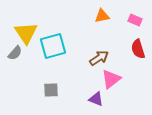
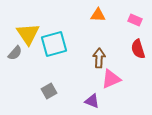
orange triangle: moved 4 px left, 1 px up; rotated 14 degrees clockwise
yellow triangle: moved 2 px right, 1 px down
cyan square: moved 1 px right, 2 px up
brown arrow: rotated 54 degrees counterclockwise
pink triangle: rotated 15 degrees clockwise
gray square: moved 2 px left, 1 px down; rotated 28 degrees counterclockwise
purple triangle: moved 4 px left, 2 px down
